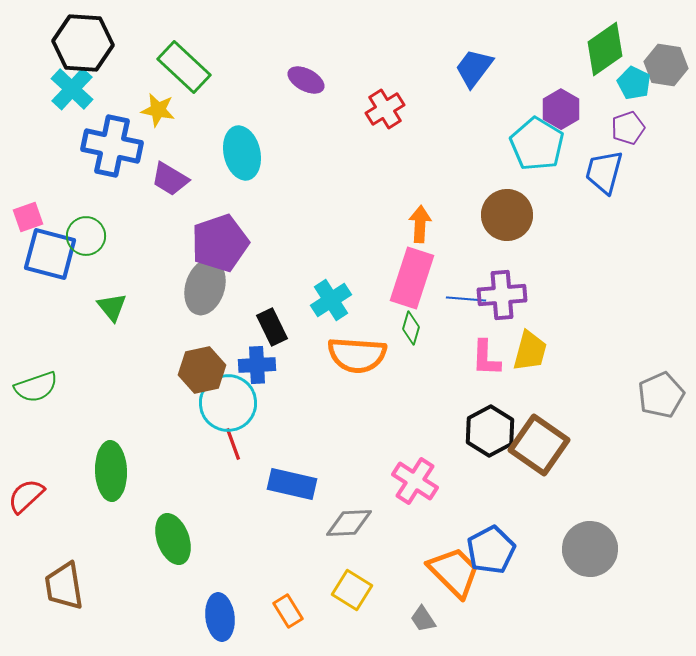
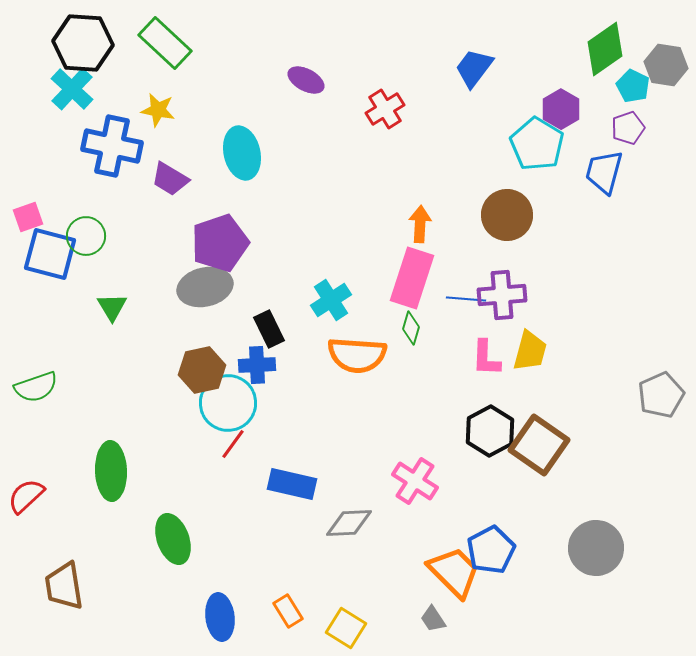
green rectangle at (184, 67): moved 19 px left, 24 px up
cyan pentagon at (634, 83): moved 1 px left, 3 px down
gray ellipse at (205, 287): rotated 60 degrees clockwise
green triangle at (112, 307): rotated 8 degrees clockwise
black rectangle at (272, 327): moved 3 px left, 2 px down
red line at (233, 444): rotated 56 degrees clockwise
gray circle at (590, 549): moved 6 px right, 1 px up
yellow square at (352, 590): moved 6 px left, 38 px down
gray trapezoid at (423, 619): moved 10 px right
